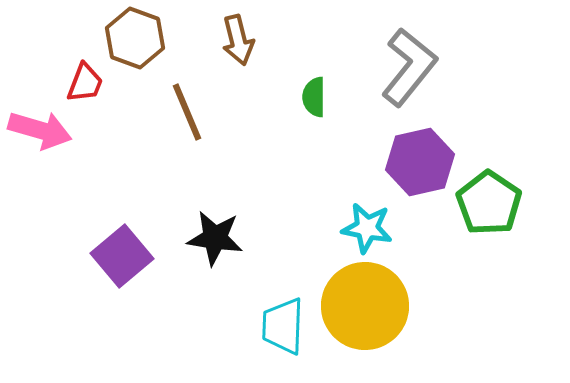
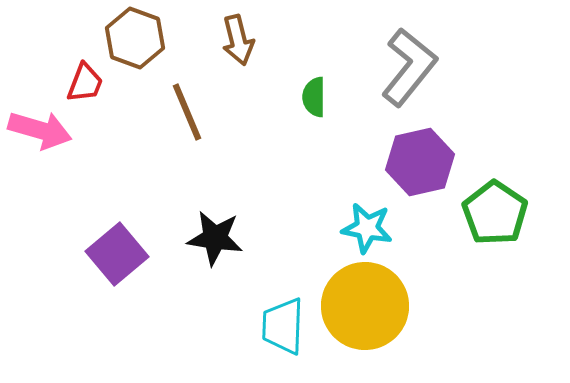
green pentagon: moved 6 px right, 10 px down
purple square: moved 5 px left, 2 px up
